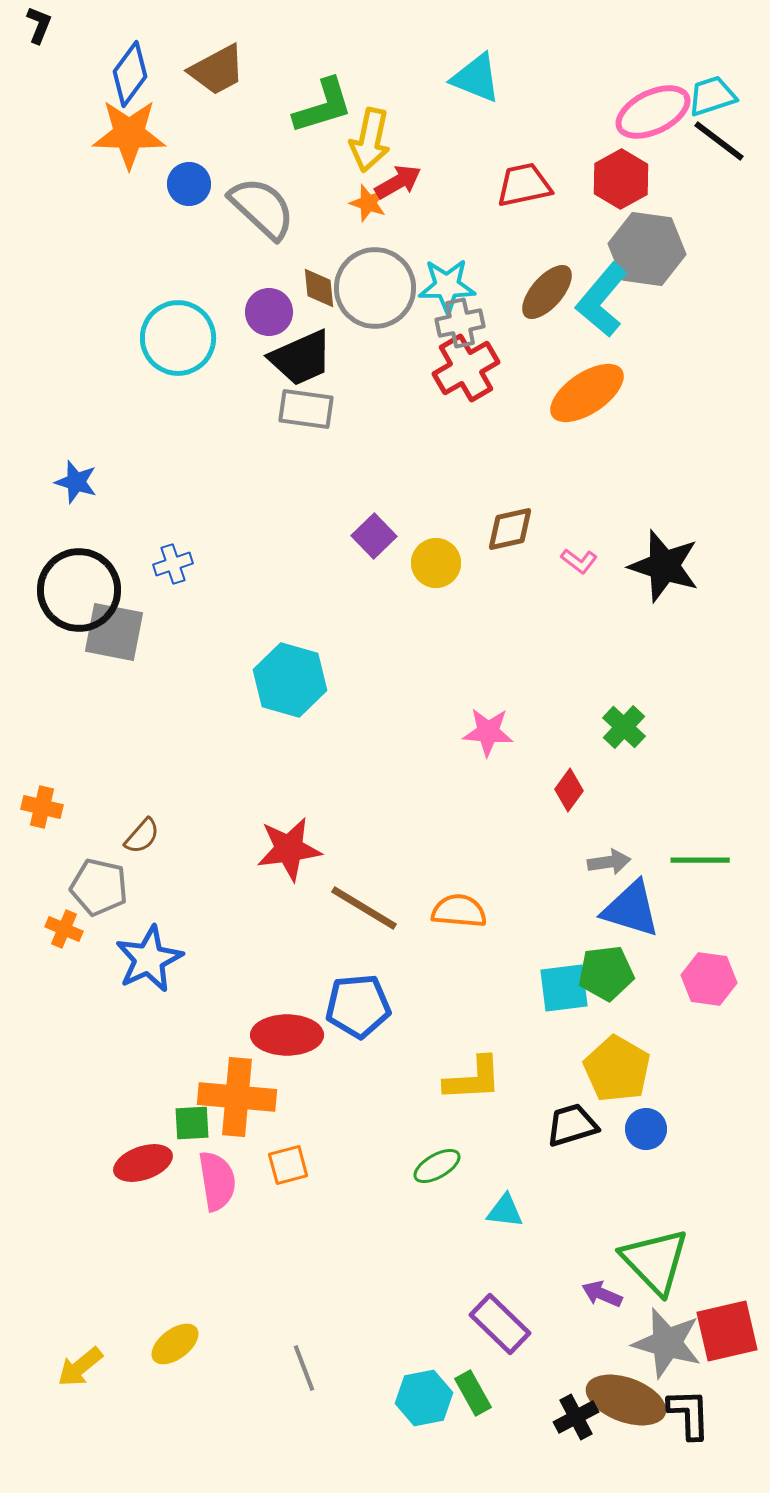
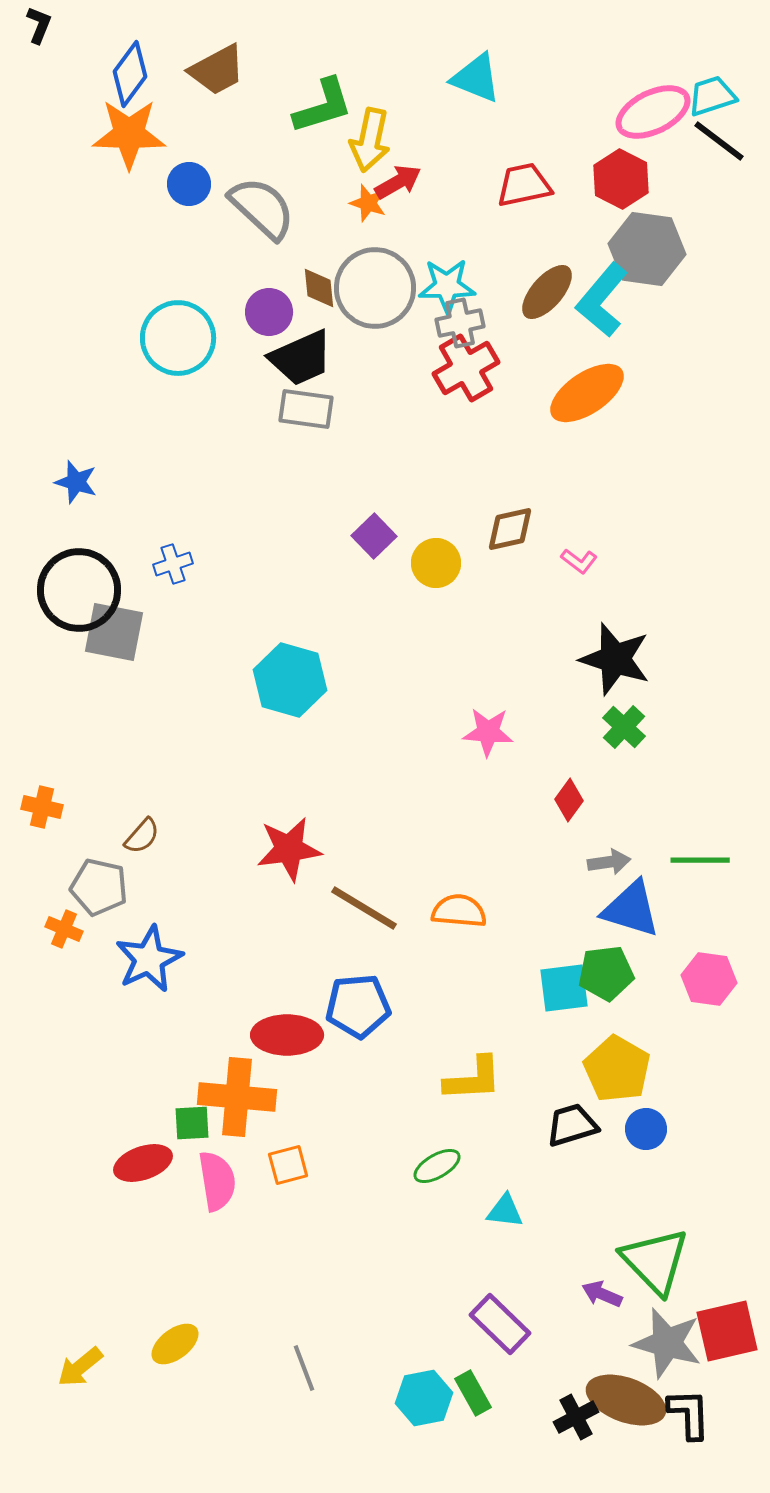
red hexagon at (621, 179): rotated 4 degrees counterclockwise
black star at (664, 566): moved 49 px left, 93 px down
red diamond at (569, 790): moved 10 px down
